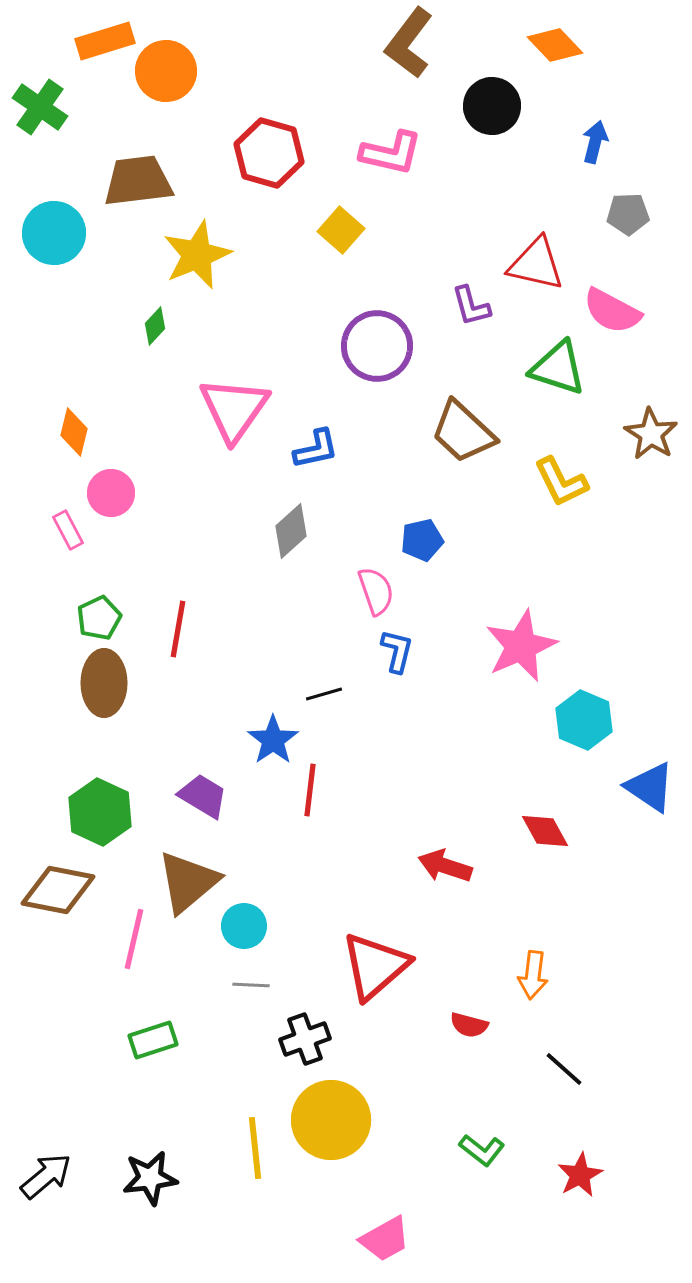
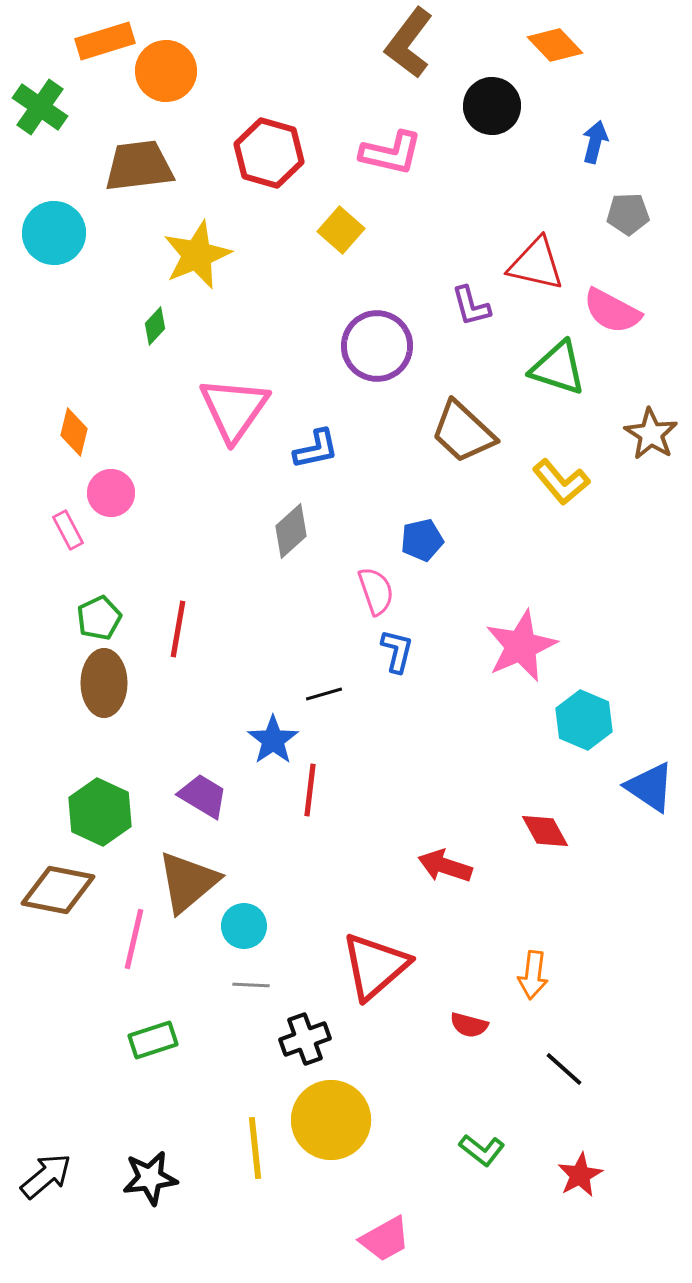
brown trapezoid at (138, 181): moved 1 px right, 15 px up
yellow L-shape at (561, 482): rotated 14 degrees counterclockwise
